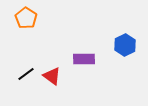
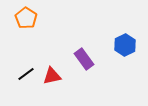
purple rectangle: rotated 55 degrees clockwise
red triangle: rotated 48 degrees counterclockwise
